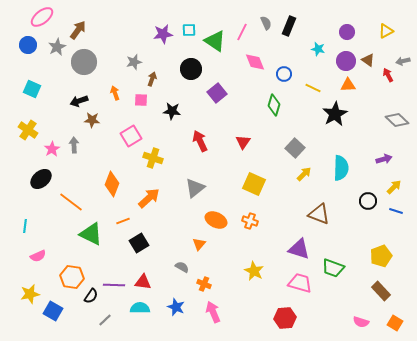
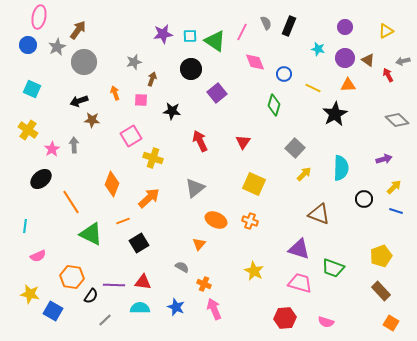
pink ellipse at (42, 17): moved 3 px left; rotated 40 degrees counterclockwise
cyan square at (189, 30): moved 1 px right, 6 px down
purple circle at (347, 32): moved 2 px left, 5 px up
purple circle at (346, 61): moved 1 px left, 3 px up
black circle at (368, 201): moved 4 px left, 2 px up
orange line at (71, 202): rotated 20 degrees clockwise
yellow star at (30, 294): rotated 24 degrees clockwise
pink arrow at (213, 312): moved 1 px right, 3 px up
pink semicircle at (361, 322): moved 35 px left
orange square at (395, 323): moved 4 px left
